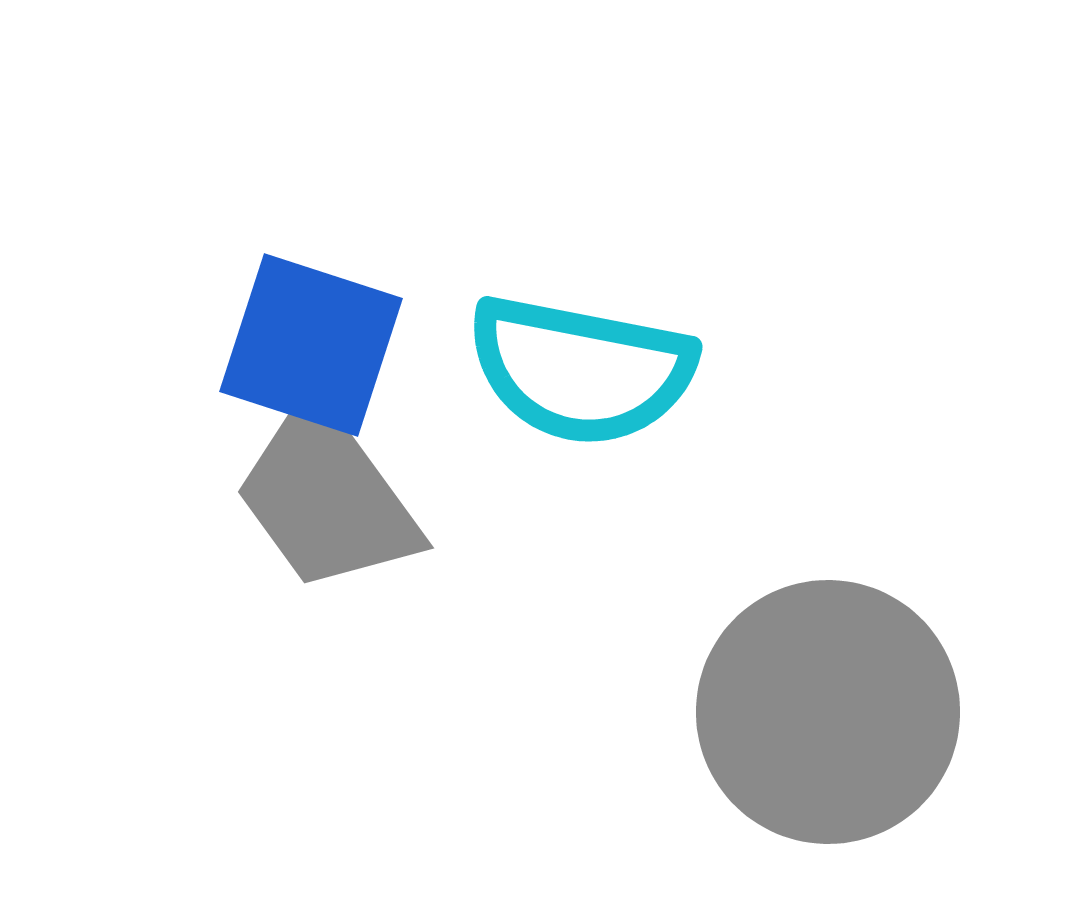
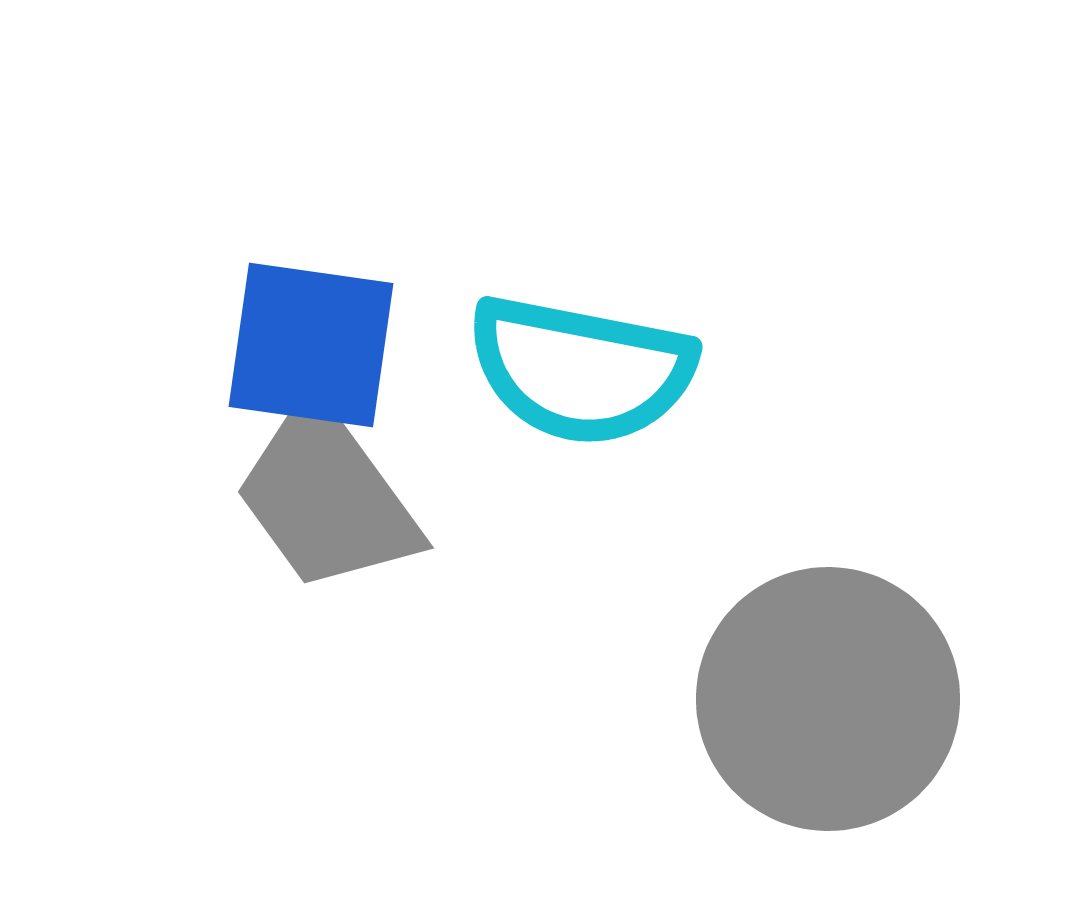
blue square: rotated 10 degrees counterclockwise
gray circle: moved 13 px up
